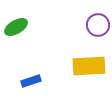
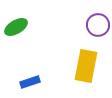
yellow rectangle: moved 3 px left; rotated 76 degrees counterclockwise
blue rectangle: moved 1 px left, 1 px down
